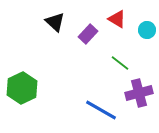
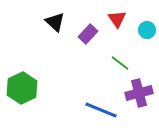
red triangle: rotated 24 degrees clockwise
blue line: rotated 8 degrees counterclockwise
